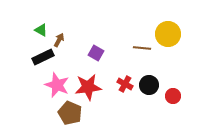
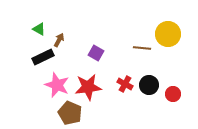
green triangle: moved 2 px left, 1 px up
red circle: moved 2 px up
